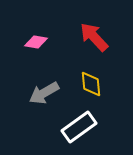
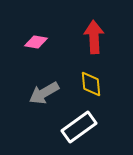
red arrow: rotated 40 degrees clockwise
